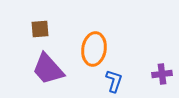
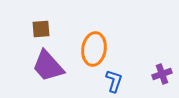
brown square: moved 1 px right
purple trapezoid: moved 3 px up
purple cross: rotated 12 degrees counterclockwise
